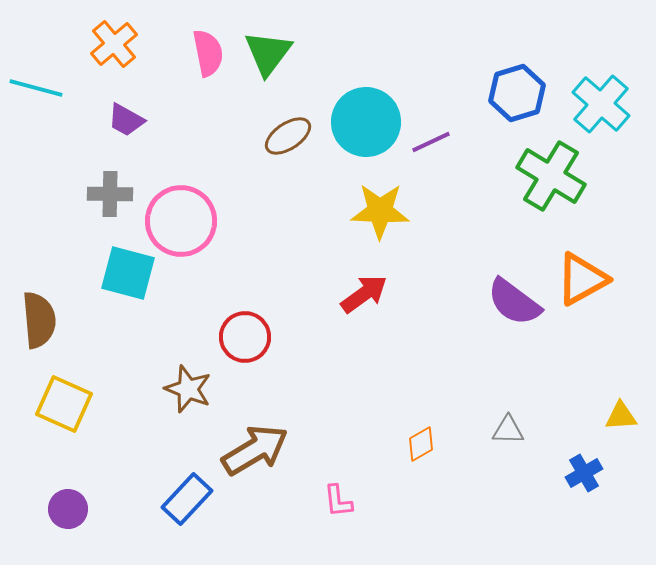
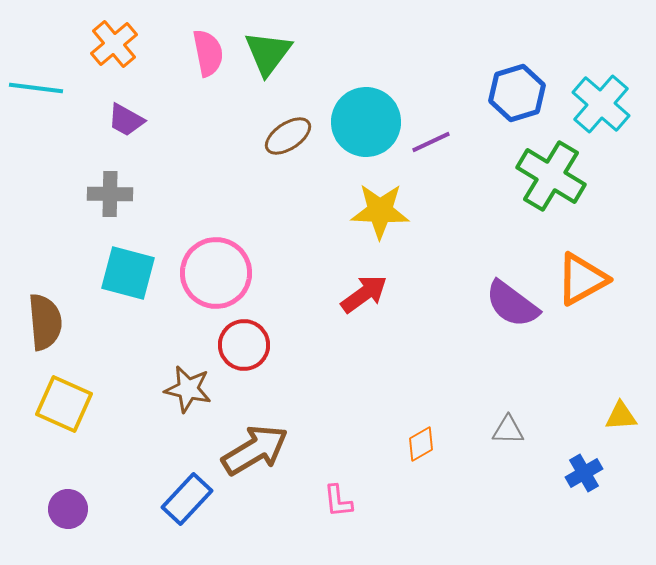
cyan line: rotated 8 degrees counterclockwise
pink circle: moved 35 px right, 52 px down
purple semicircle: moved 2 px left, 2 px down
brown semicircle: moved 6 px right, 2 px down
red circle: moved 1 px left, 8 px down
brown star: rotated 9 degrees counterclockwise
